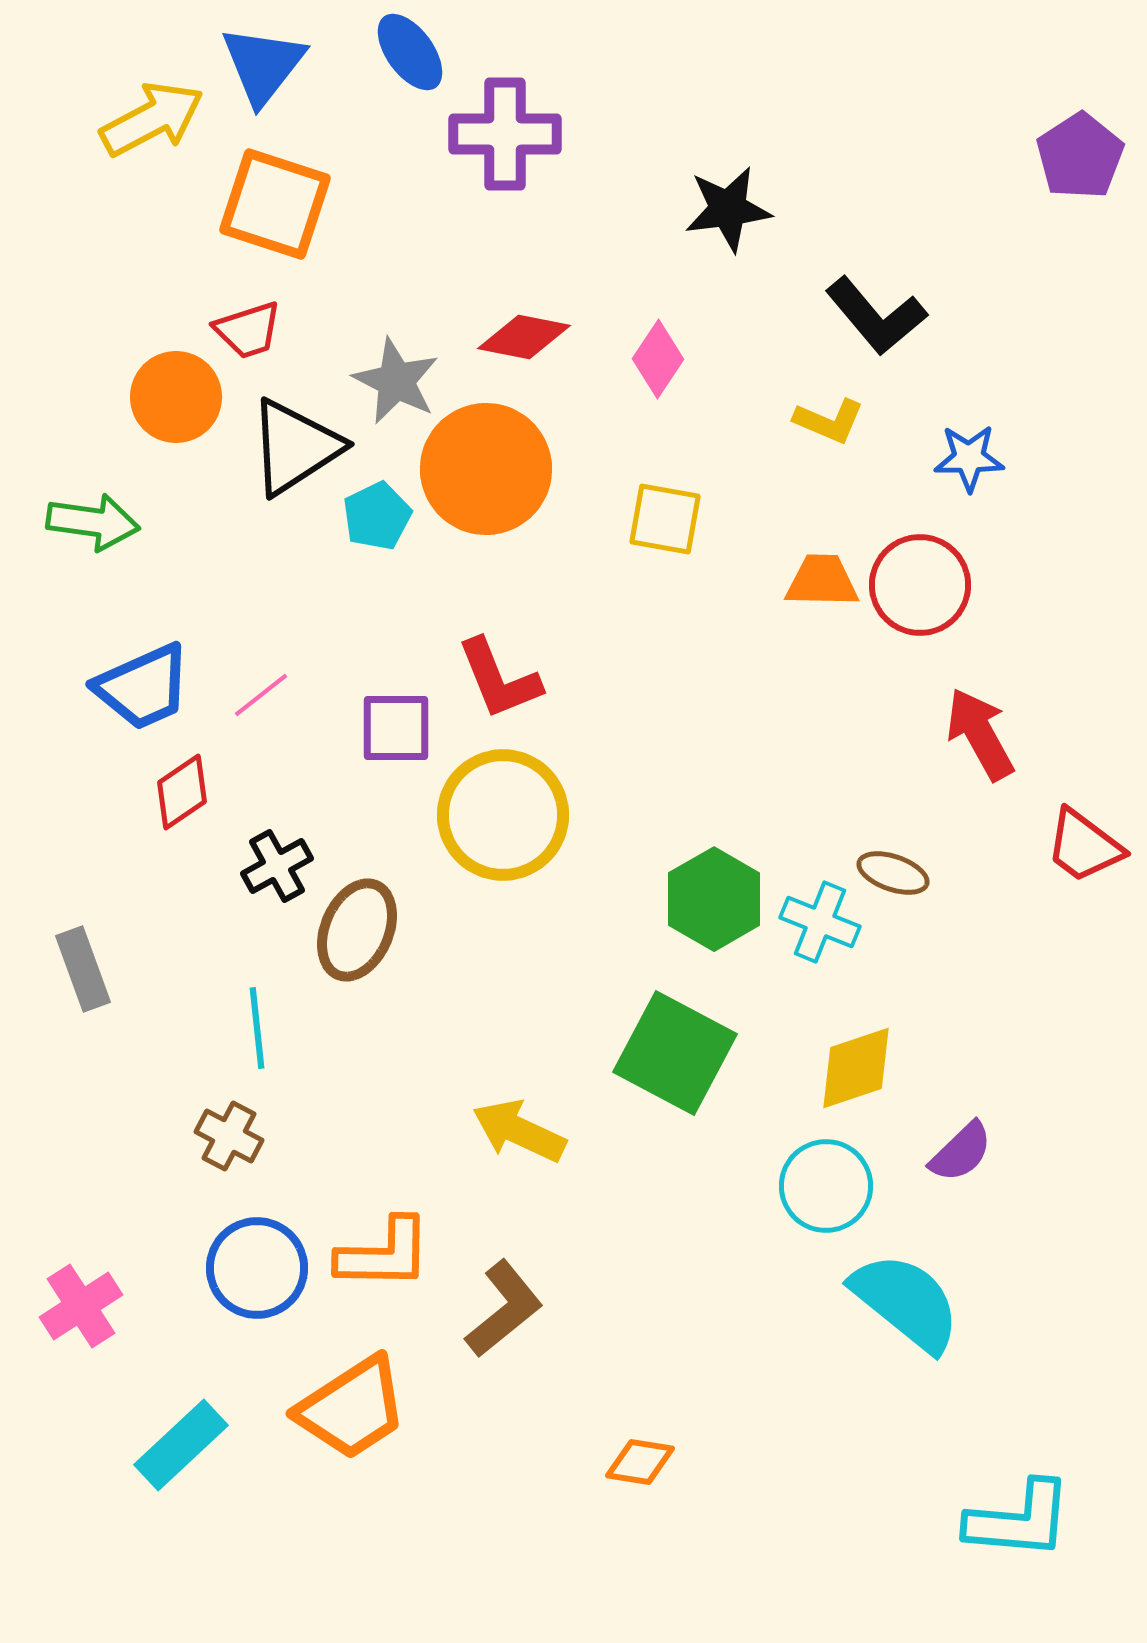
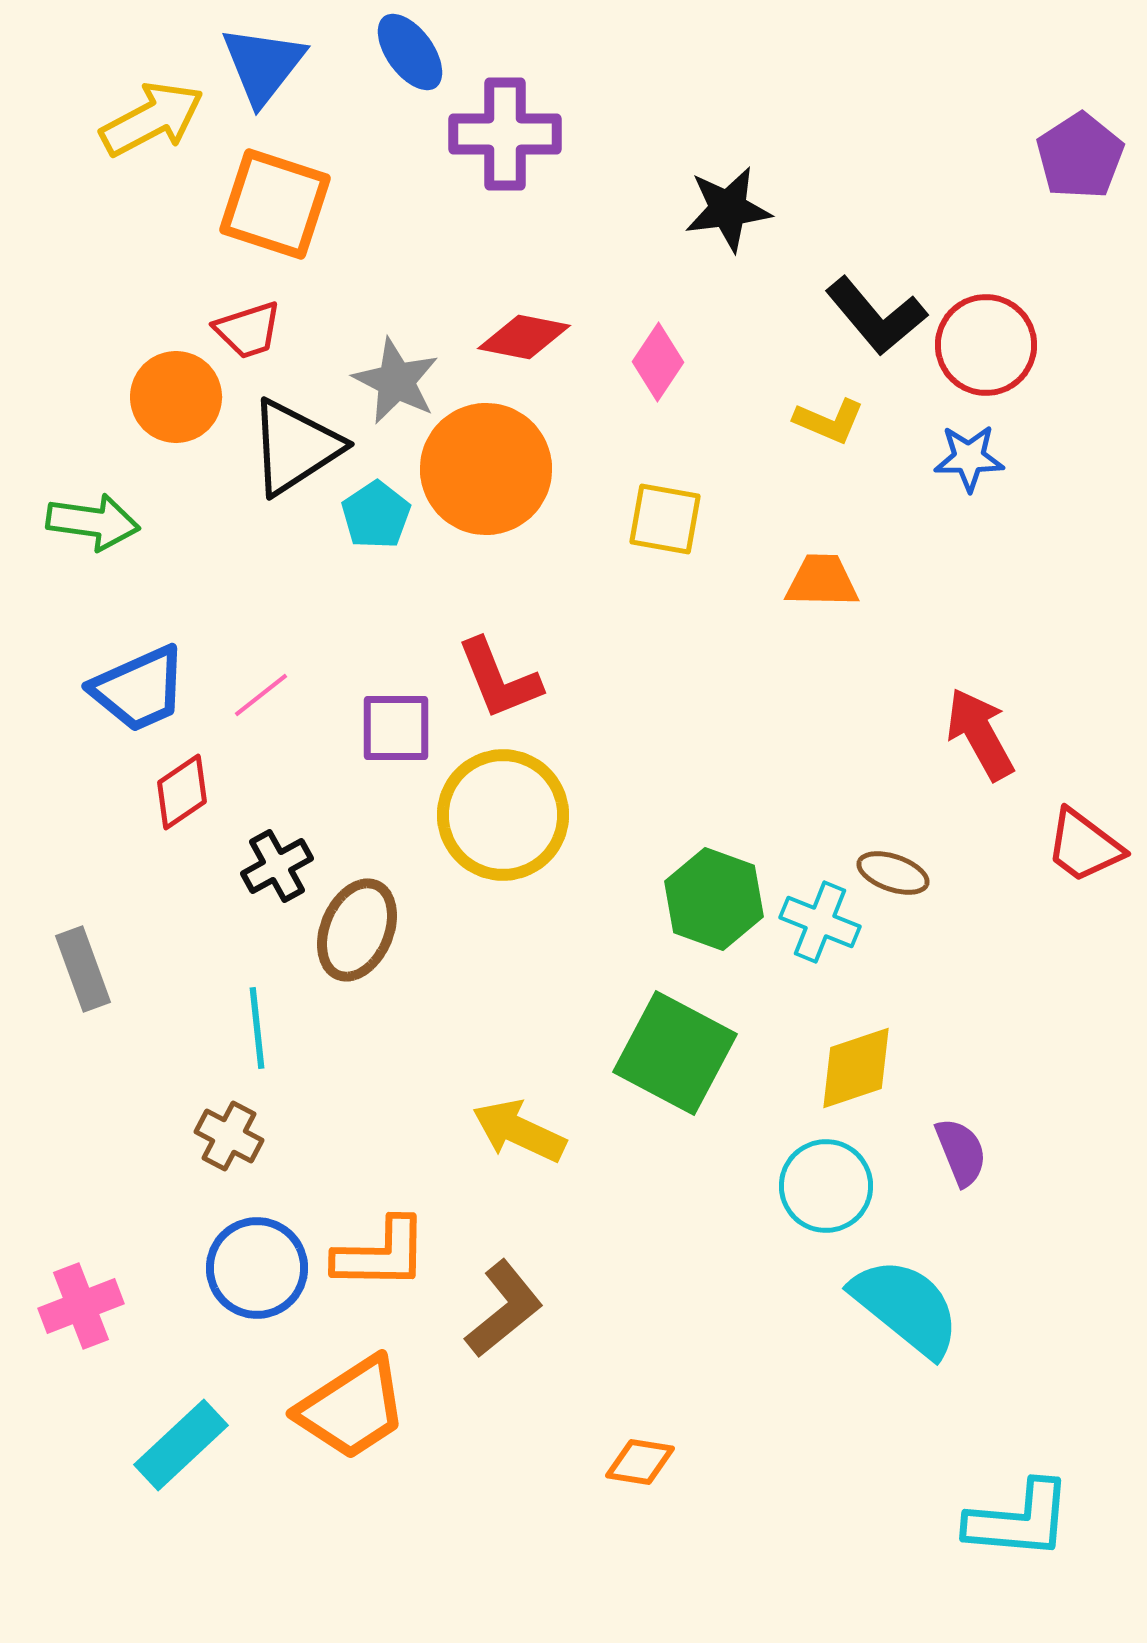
pink diamond at (658, 359): moved 3 px down
cyan pentagon at (377, 516): moved 1 px left, 1 px up; rotated 8 degrees counterclockwise
red circle at (920, 585): moved 66 px right, 240 px up
blue trapezoid at (143, 687): moved 4 px left, 2 px down
green hexagon at (714, 899): rotated 10 degrees counterclockwise
purple semicircle at (961, 1152): rotated 68 degrees counterclockwise
orange L-shape at (384, 1254): moved 3 px left
cyan semicircle at (906, 1302): moved 5 px down
pink cross at (81, 1306): rotated 12 degrees clockwise
